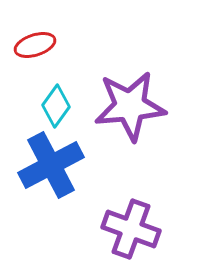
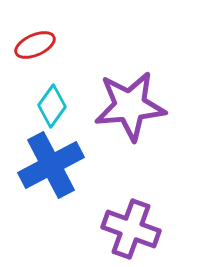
red ellipse: rotated 6 degrees counterclockwise
cyan diamond: moved 4 px left
